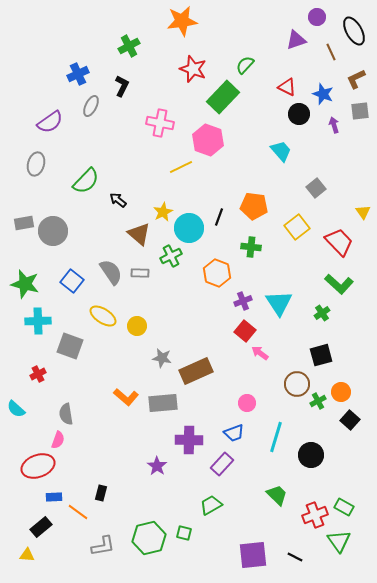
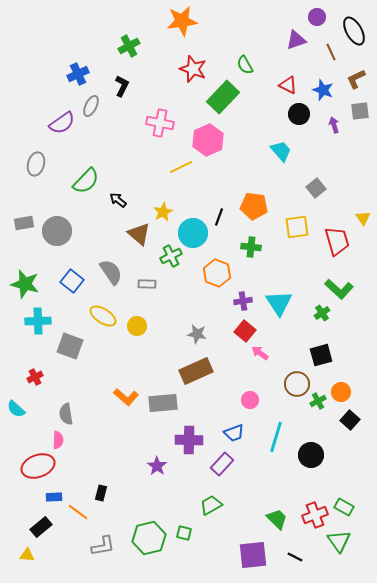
green semicircle at (245, 65): rotated 72 degrees counterclockwise
red triangle at (287, 87): moved 1 px right, 2 px up
blue star at (323, 94): moved 4 px up
purple semicircle at (50, 122): moved 12 px right, 1 px down
pink hexagon at (208, 140): rotated 16 degrees clockwise
yellow triangle at (363, 212): moved 6 px down
yellow square at (297, 227): rotated 30 degrees clockwise
cyan circle at (189, 228): moved 4 px right, 5 px down
gray circle at (53, 231): moved 4 px right
red trapezoid at (339, 242): moved 2 px left, 1 px up; rotated 28 degrees clockwise
gray rectangle at (140, 273): moved 7 px right, 11 px down
green L-shape at (339, 284): moved 5 px down
purple cross at (243, 301): rotated 12 degrees clockwise
gray star at (162, 358): moved 35 px right, 24 px up
red cross at (38, 374): moved 3 px left, 3 px down
pink circle at (247, 403): moved 3 px right, 3 px up
pink semicircle at (58, 440): rotated 18 degrees counterclockwise
green trapezoid at (277, 495): moved 24 px down
